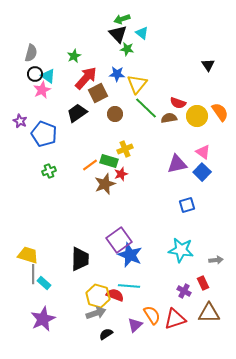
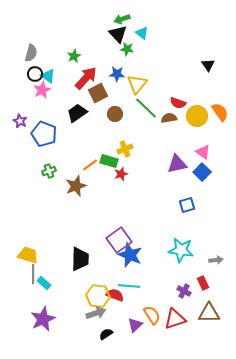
brown star at (105, 184): moved 29 px left, 2 px down
yellow hexagon at (98, 296): rotated 10 degrees counterclockwise
